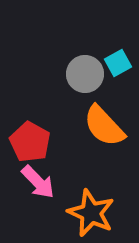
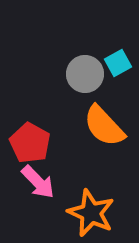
red pentagon: moved 1 px down
